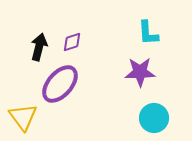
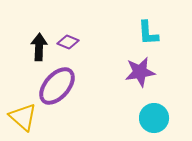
purple diamond: moved 4 px left; rotated 40 degrees clockwise
black arrow: rotated 12 degrees counterclockwise
purple star: rotated 8 degrees counterclockwise
purple ellipse: moved 3 px left, 2 px down
yellow triangle: rotated 12 degrees counterclockwise
